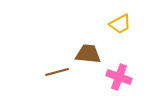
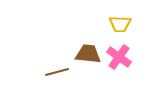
yellow trapezoid: rotated 30 degrees clockwise
pink cross: moved 20 px up; rotated 15 degrees clockwise
